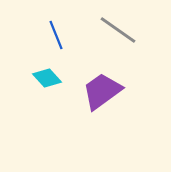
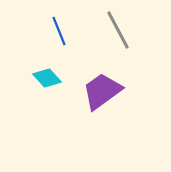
gray line: rotated 27 degrees clockwise
blue line: moved 3 px right, 4 px up
